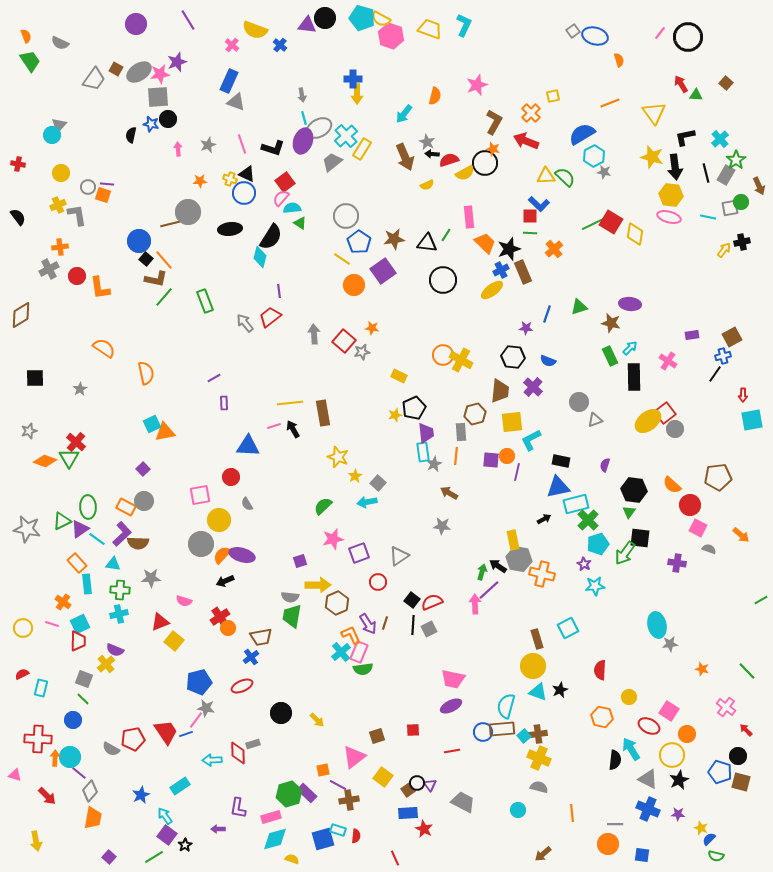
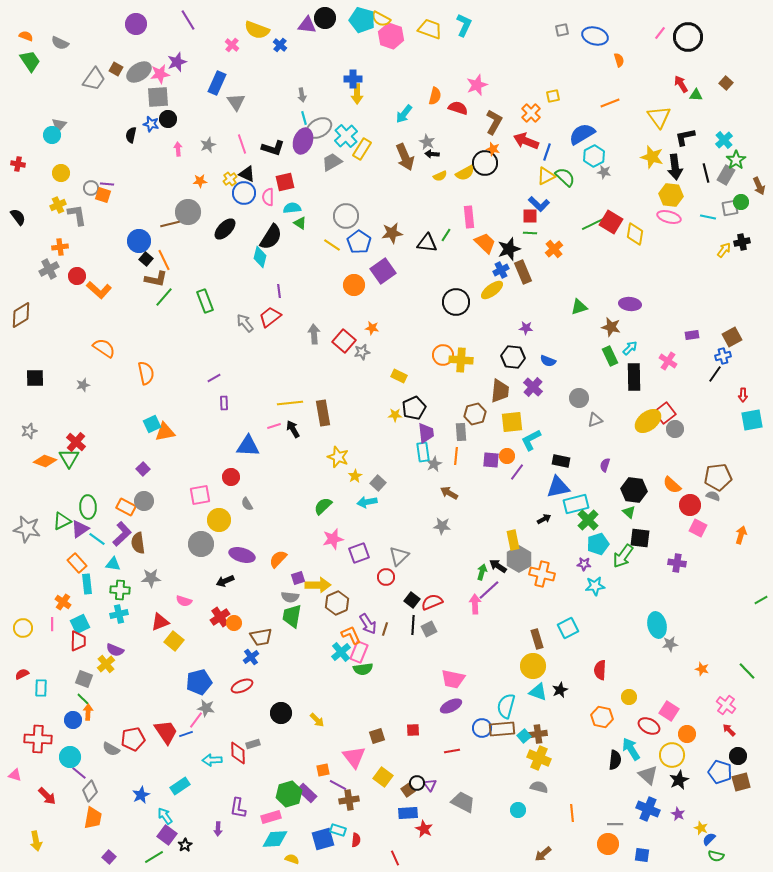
cyan pentagon at (362, 18): moved 2 px down
yellow semicircle at (255, 30): moved 2 px right
gray square at (573, 31): moved 11 px left, 1 px up; rotated 24 degrees clockwise
orange semicircle at (26, 36): rotated 48 degrees counterclockwise
blue rectangle at (229, 81): moved 12 px left, 2 px down
gray triangle at (236, 102): rotated 36 degrees clockwise
yellow triangle at (654, 113): moved 5 px right, 4 px down
cyan cross at (720, 139): moved 4 px right, 1 px down
red semicircle at (449, 160): moved 9 px right, 52 px up; rotated 36 degrees clockwise
gray trapezoid at (332, 162): rotated 10 degrees clockwise
yellow triangle at (546, 176): rotated 24 degrees counterclockwise
yellow cross at (230, 179): rotated 32 degrees clockwise
red square at (285, 182): rotated 24 degrees clockwise
yellow semicircle at (427, 185): moved 13 px right, 9 px up
gray circle at (88, 187): moved 3 px right, 1 px down
pink semicircle at (281, 198): moved 13 px left, 1 px up; rotated 42 degrees counterclockwise
black ellipse at (230, 229): moved 5 px left; rotated 40 degrees counterclockwise
brown star at (394, 239): moved 2 px left, 6 px up
yellow line at (342, 259): moved 10 px left, 14 px up
orange line at (164, 260): rotated 15 degrees clockwise
black circle at (443, 280): moved 13 px right, 22 px down
orange L-shape at (100, 288): moved 1 px left, 2 px down; rotated 40 degrees counterclockwise
blue line at (547, 314): moved 162 px up
brown star at (611, 323): moved 4 px down
yellow cross at (461, 360): rotated 25 degrees counterclockwise
gray star at (80, 389): moved 3 px right, 4 px up; rotated 16 degrees clockwise
gray circle at (579, 402): moved 4 px up
yellow star at (395, 415): rotated 16 degrees clockwise
purple line at (517, 472): rotated 24 degrees clockwise
green triangle at (629, 512): rotated 24 degrees counterclockwise
orange arrow at (741, 535): rotated 114 degrees counterclockwise
brown semicircle at (138, 543): rotated 80 degrees clockwise
gray semicircle at (709, 549): moved 4 px right, 53 px up
green arrow at (625, 553): moved 2 px left, 3 px down
orange semicircle at (222, 555): moved 56 px right, 4 px down
gray triangle at (399, 556): rotated 10 degrees counterclockwise
gray hexagon at (519, 559): rotated 20 degrees clockwise
purple square at (300, 561): moved 2 px left, 17 px down
purple star at (584, 564): rotated 24 degrees counterclockwise
red circle at (378, 582): moved 8 px right, 5 px up
brown line at (385, 623): moved 6 px down
pink line at (52, 624): rotated 72 degrees clockwise
orange circle at (228, 628): moved 6 px right, 5 px up
cyan rectangle at (41, 688): rotated 12 degrees counterclockwise
pink cross at (726, 707): moved 2 px up
red arrow at (746, 730): moved 17 px left
blue circle at (483, 732): moved 1 px left, 4 px up
pink triangle at (354, 757): rotated 30 degrees counterclockwise
orange arrow at (55, 758): moved 33 px right, 46 px up
gray triangle at (648, 779): moved 4 px up; rotated 15 degrees clockwise
brown square at (741, 782): rotated 30 degrees counterclockwise
purple star at (678, 814): rotated 24 degrees clockwise
purple arrow at (218, 829): rotated 88 degrees counterclockwise
red semicircle at (356, 836): moved 4 px down
cyan diamond at (275, 839): rotated 12 degrees clockwise
